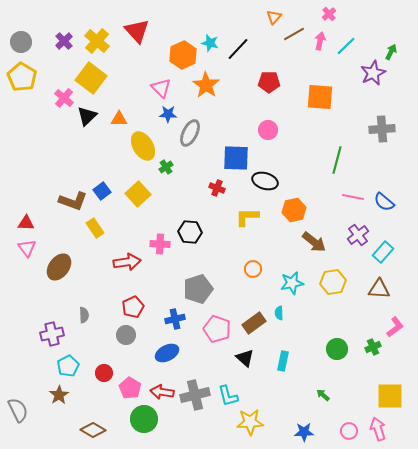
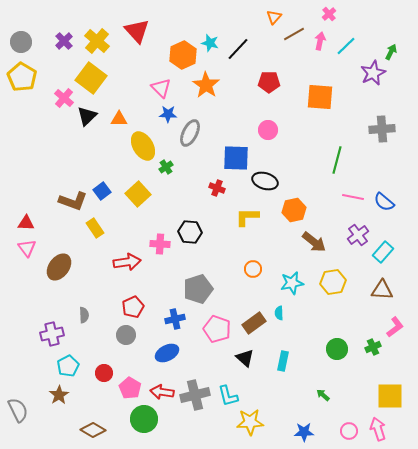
brown triangle at (379, 289): moved 3 px right, 1 px down
